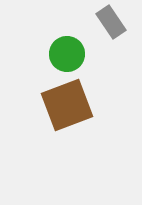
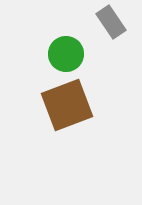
green circle: moved 1 px left
